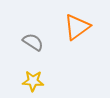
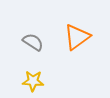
orange triangle: moved 10 px down
